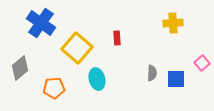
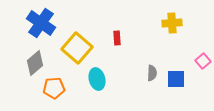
yellow cross: moved 1 px left
pink square: moved 1 px right, 2 px up
gray diamond: moved 15 px right, 5 px up
